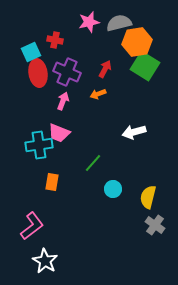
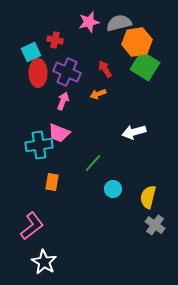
red arrow: rotated 60 degrees counterclockwise
red ellipse: rotated 8 degrees clockwise
white star: moved 1 px left, 1 px down
